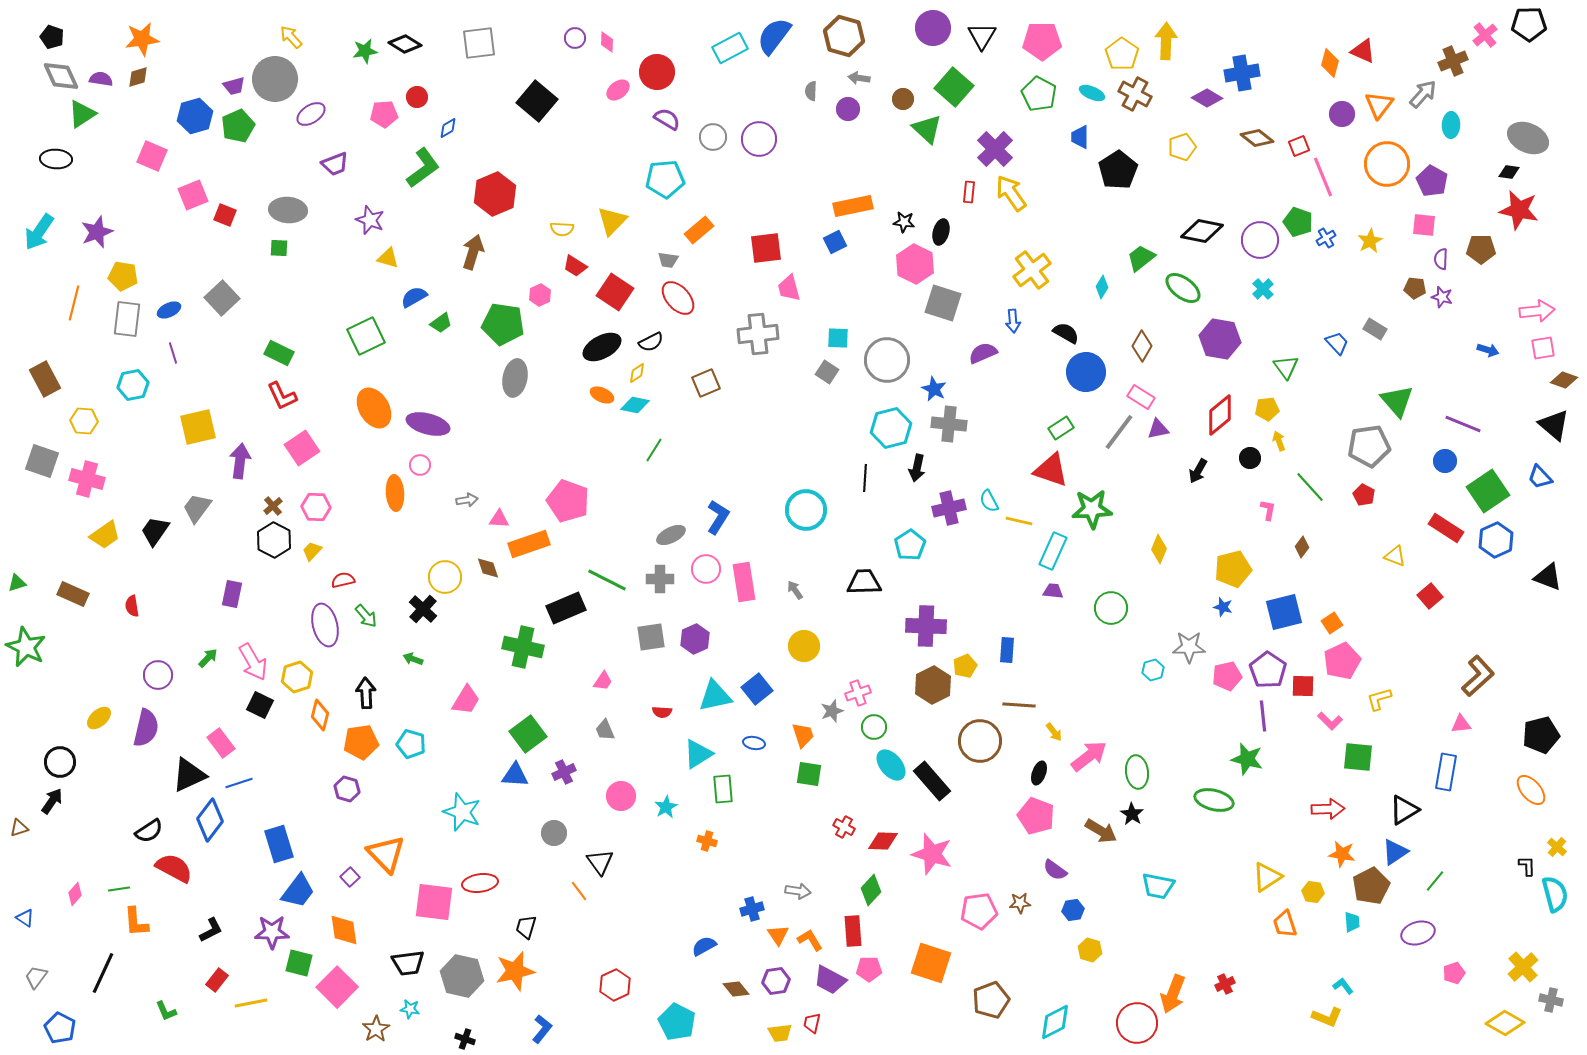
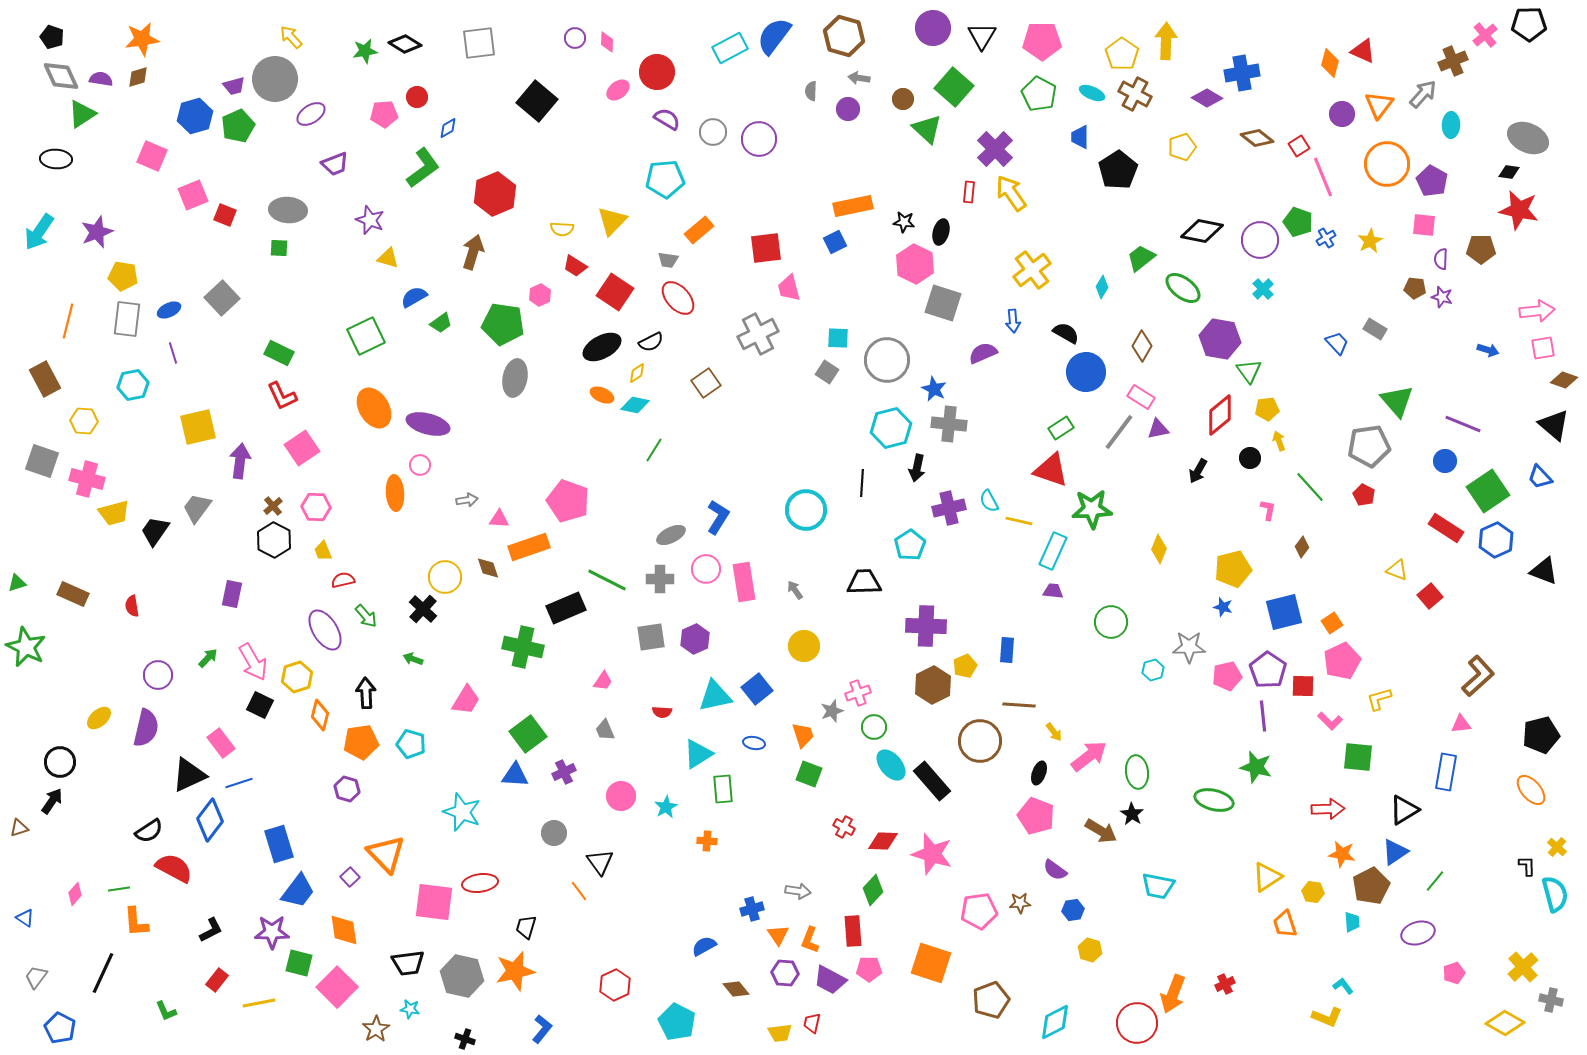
gray circle at (713, 137): moved 5 px up
red square at (1299, 146): rotated 10 degrees counterclockwise
orange line at (74, 303): moved 6 px left, 18 px down
gray cross at (758, 334): rotated 21 degrees counterclockwise
green triangle at (1286, 367): moved 37 px left, 4 px down
brown square at (706, 383): rotated 12 degrees counterclockwise
black line at (865, 478): moved 3 px left, 5 px down
yellow trapezoid at (105, 535): moved 9 px right, 22 px up; rotated 20 degrees clockwise
orange rectangle at (529, 544): moved 3 px down
yellow trapezoid at (312, 551): moved 11 px right; rotated 65 degrees counterclockwise
yellow triangle at (1395, 556): moved 2 px right, 14 px down
black triangle at (1548, 577): moved 4 px left, 6 px up
green circle at (1111, 608): moved 14 px down
purple ellipse at (325, 625): moved 5 px down; rotated 18 degrees counterclockwise
green star at (1247, 759): moved 9 px right, 8 px down
green square at (809, 774): rotated 12 degrees clockwise
orange cross at (707, 841): rotated 12 degrees counterclockwise
green diamond at (871, 890): moved 2 px right
orange L-shape at (810, 940): rotated 128 degrees counterclockwise
purple hexagon at (776, 981): moved 9 px right, 8 px up; rotated 12 degrees clockwise
yellow line at (251, 1003): moved 8 px right
